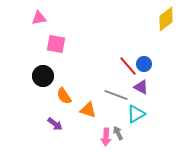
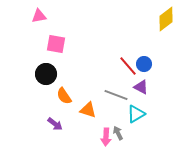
pink triangle: moved 2 px up
black circle: moved 3 px right, 2 px up
